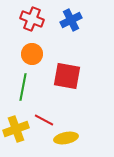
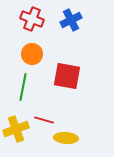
red line: rotated 12 degrees counterclockwise
yellow ellipse: rotated 15 degrees clockwise
